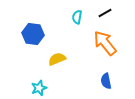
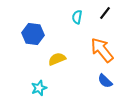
black line: rotated 24 degrees counterclockwise
orange arrow: moved 3 px left, 7 px down
blue semicircle: moved 1 px left; rotated 35 degrees counterclockwise
